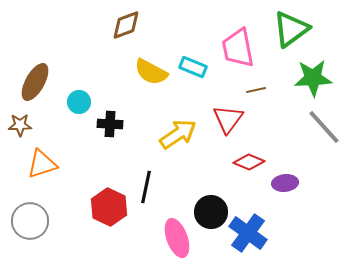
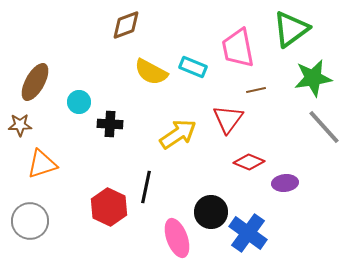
green star: rotated 6 degrees counterclockwise
